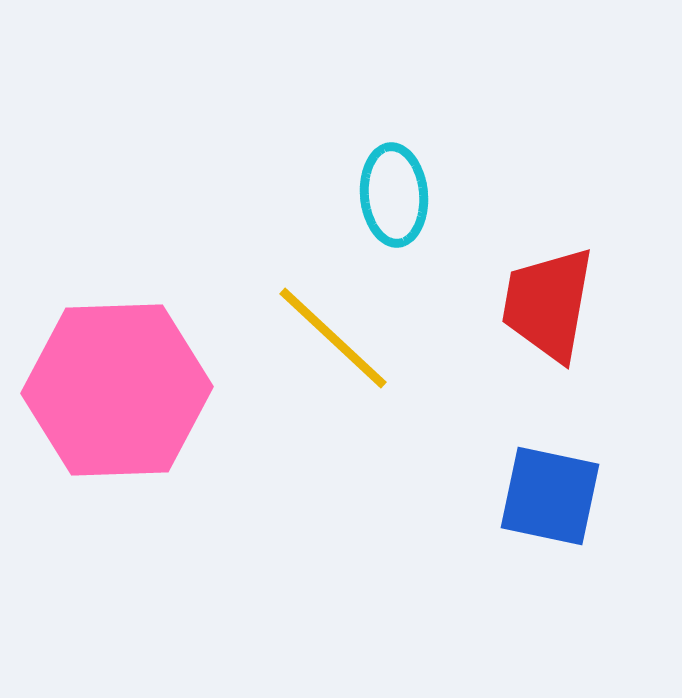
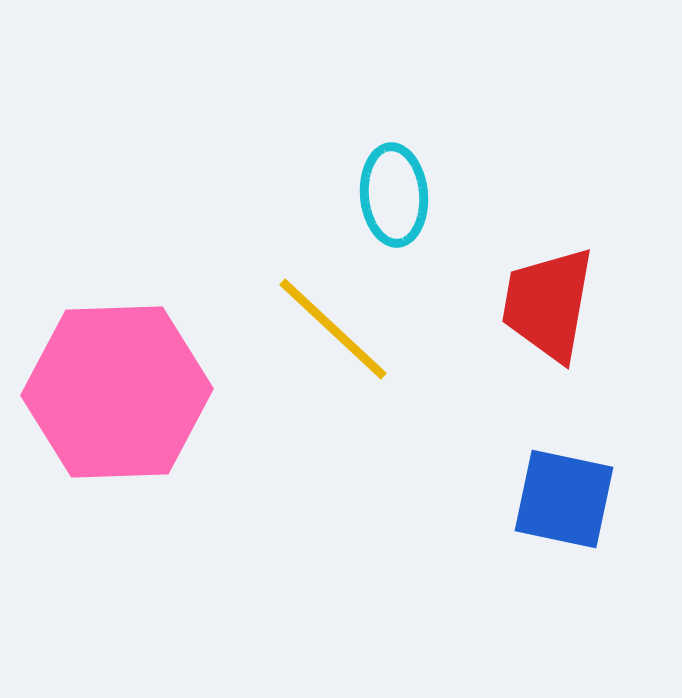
yellow line: moved 9 px up
pink hexagon: moved 2 px down
blue square: moved 14 px right, 3 px down
